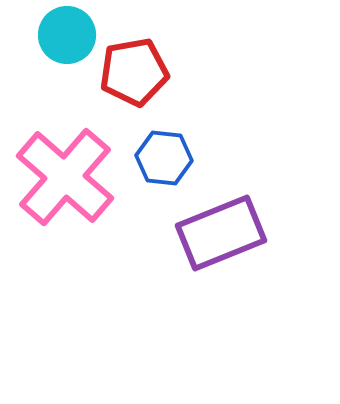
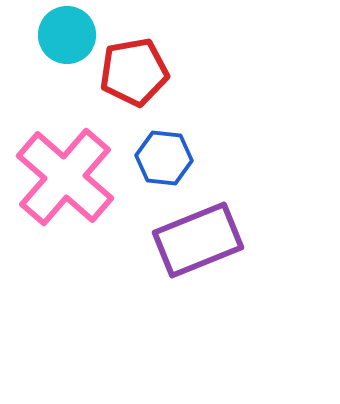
purple rectangle: moved 23 px left, 7 px down
